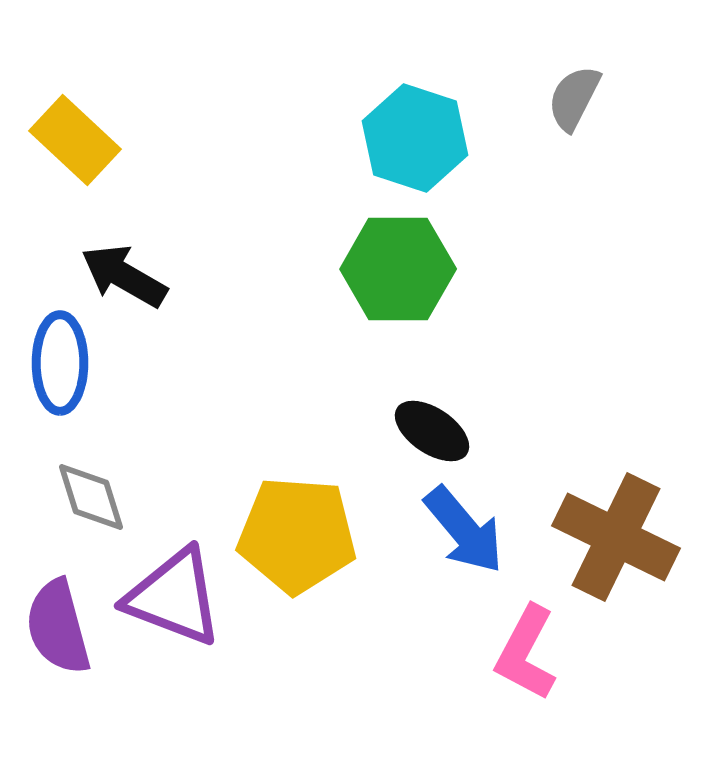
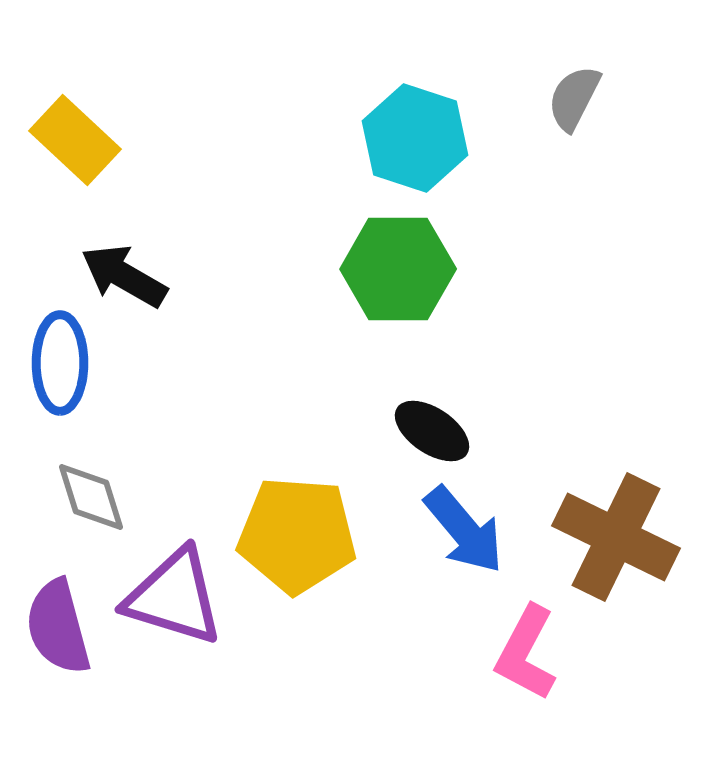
purple triangle: rotated 4 degrees counterclockwise
